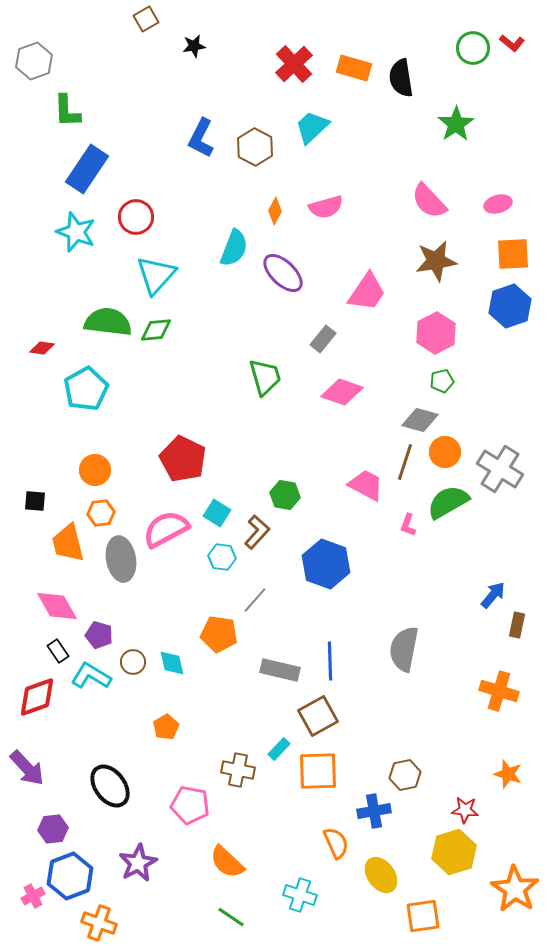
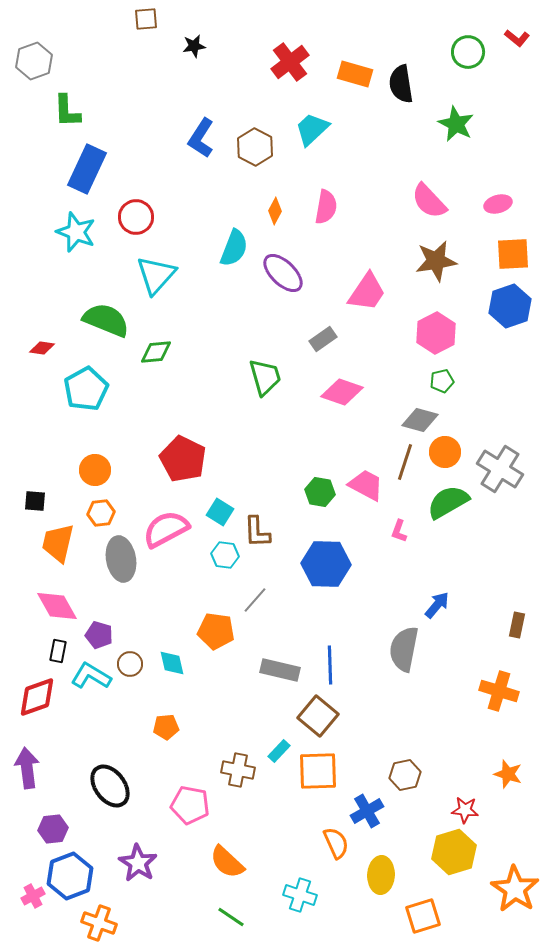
brown square at (146, 19): rotated 25 degrees clockwise
red L-shape at (512, 43): moved 5 px right, 5 px up
green circle at (473, 48): moved 5 px left, 4 px down
red cross at (294, 64): moved 4 px left, 2 px up; rotated 6 degrees clockwise
orange rectangle at (354, 68): moved 1 px right, 6 px down
black semicircle at (401, 78): moved 6 px down
green star at (456, 124): rotated 12 degrees counterclockwise
cyan trapezoid at (312, 127): moved 2 px down
blue L-shape at (201, 138): rotated 6 degrees clockwise
blue rectangle at (87, 169): rotated 9 degrees counterclockwise
pink semicircle at (326, 207): rotated 64 degrees counterclockwise
green semicircle at (108, 322): moved 2 px left, 2 px up; rotated 15 degrees clockwise
green diamond at (156, 330): moved 22 px down
gray rectangle at (323, 339): rotated 16 degrees clockwise
green hexagon at (285, 495): moved 35 px right, 3 px up
cyan square at (217, 513): moved 3 px right, 1 px up
pink L-shape at (408, 525): moved 9 px left, 6 px down
brown L-shape at (257, 532): rotated 136 degrees clockwise
orange trapezoid at (68, 543): moved 10 px left; rotated 27 degrees clockwise
cyan hexagon at (222, 557): moved 3 px right, 2 px up
blue hexagon at (326, 564): rotated 18 degrees counterclockwise
blue arrow at (493, 595): moved 56 px left, 10 px down
orange pentagon at (219, 634): moved 3 px left, 3 px up
black rectangle at (58, 651): rotated 45 degrees clockwise
blue line at (330, 661): moved 4 px down
brown circle at (133, 662): moved 3 px left, 2 px down
brown square at (318, 716): rotated 21 degrees counterclockwise
orange pentagon at (166, 727): rotated 25 degrees clockwise
cyan rectangle at (279, 749): moved 2 px down
purple arrow at (27, 768): rotated 144 degrees counterclockwise
blue cross at (374, 811): moved 7 px left; rotated 20 degrees counterclockwise
purple star at (138, 863): rotated 12 degrees counterclockwise
yellow ellipse at (381, 875): rotated 39 degrees clockwise
orange square at (423, 916): rotated 9 degrees counterclockwise
